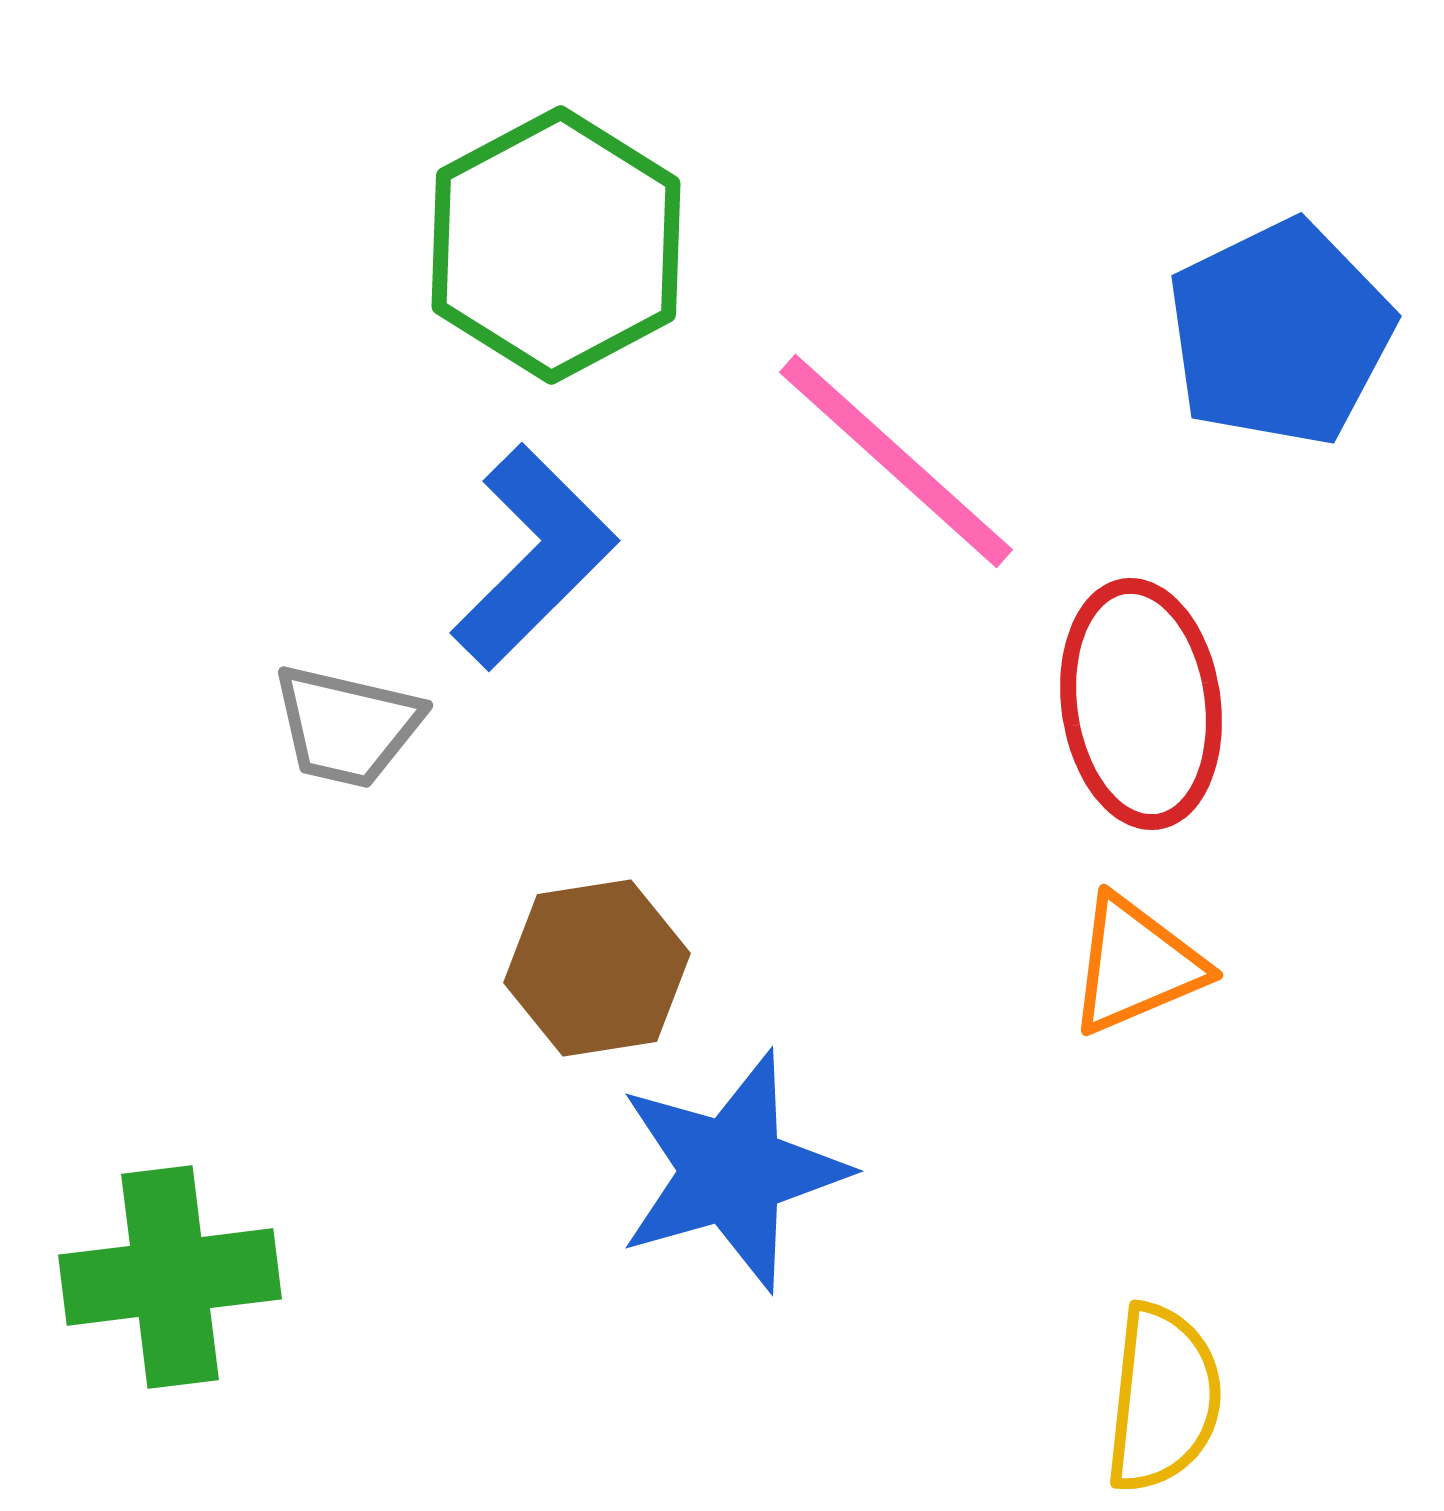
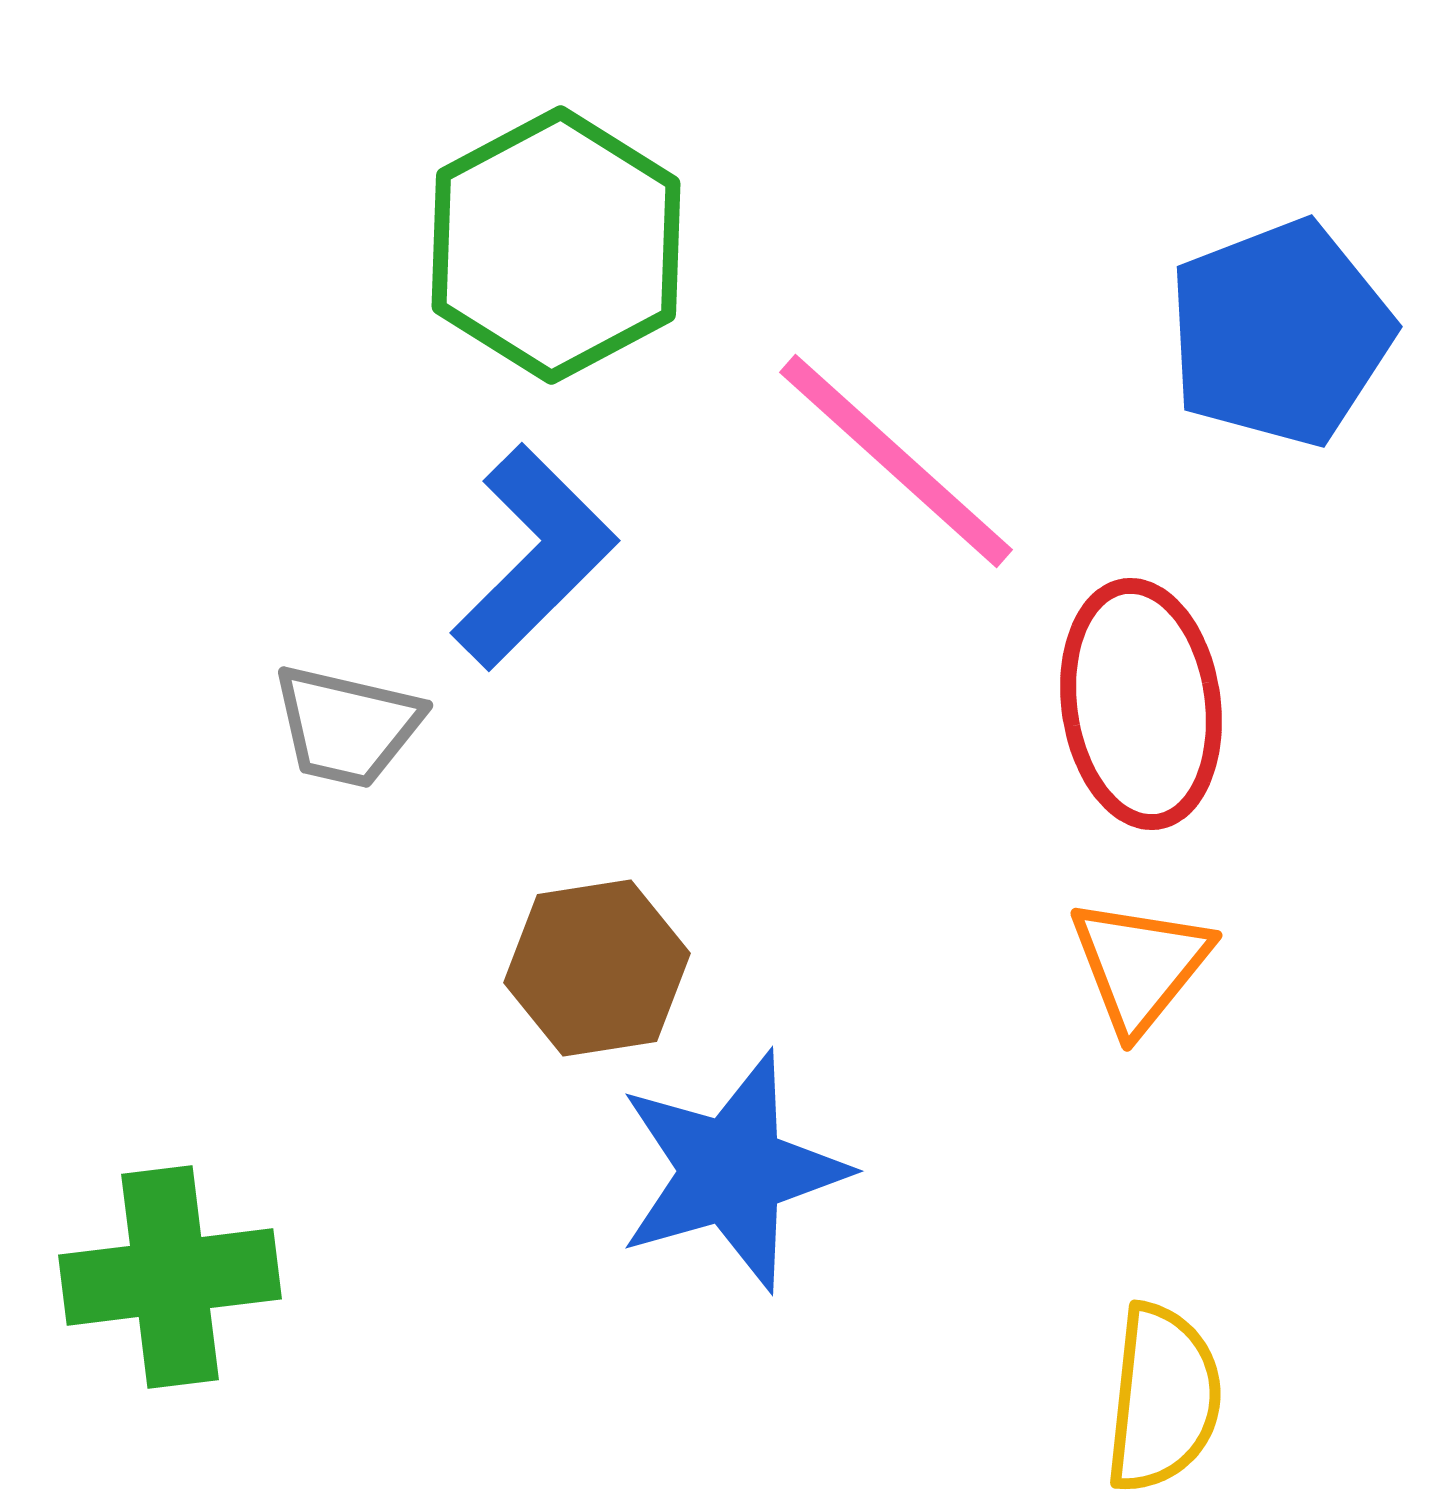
blue pentagon: rotated 5 degrees clockwise
orange triangle: moved 4 px right; rotated 28 degrees counterclockwise
